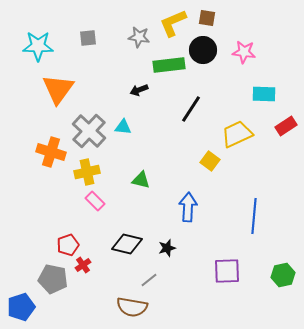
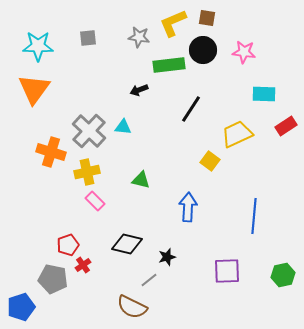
orange triangle: moved 24 px left
black star: moved 9 px down
brown semicircle: rotated 16 degrees clockwise
